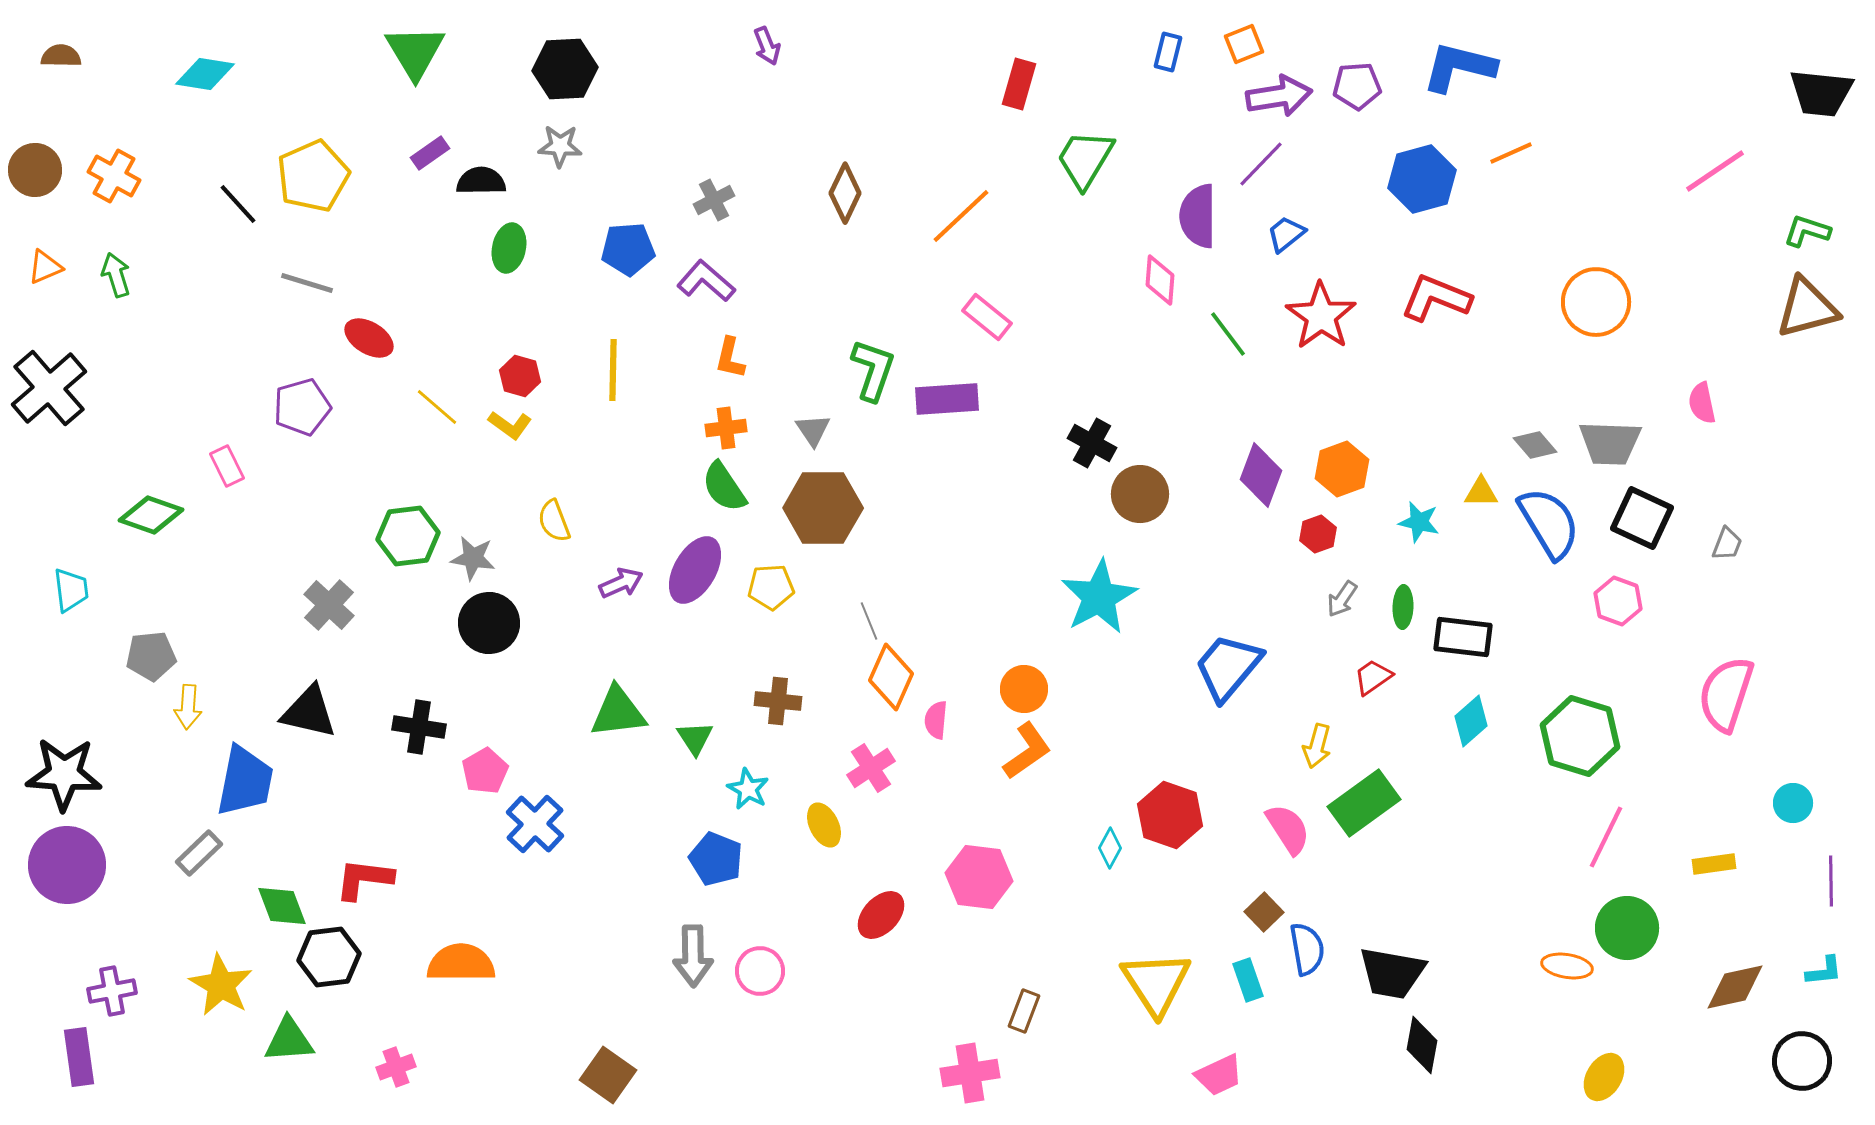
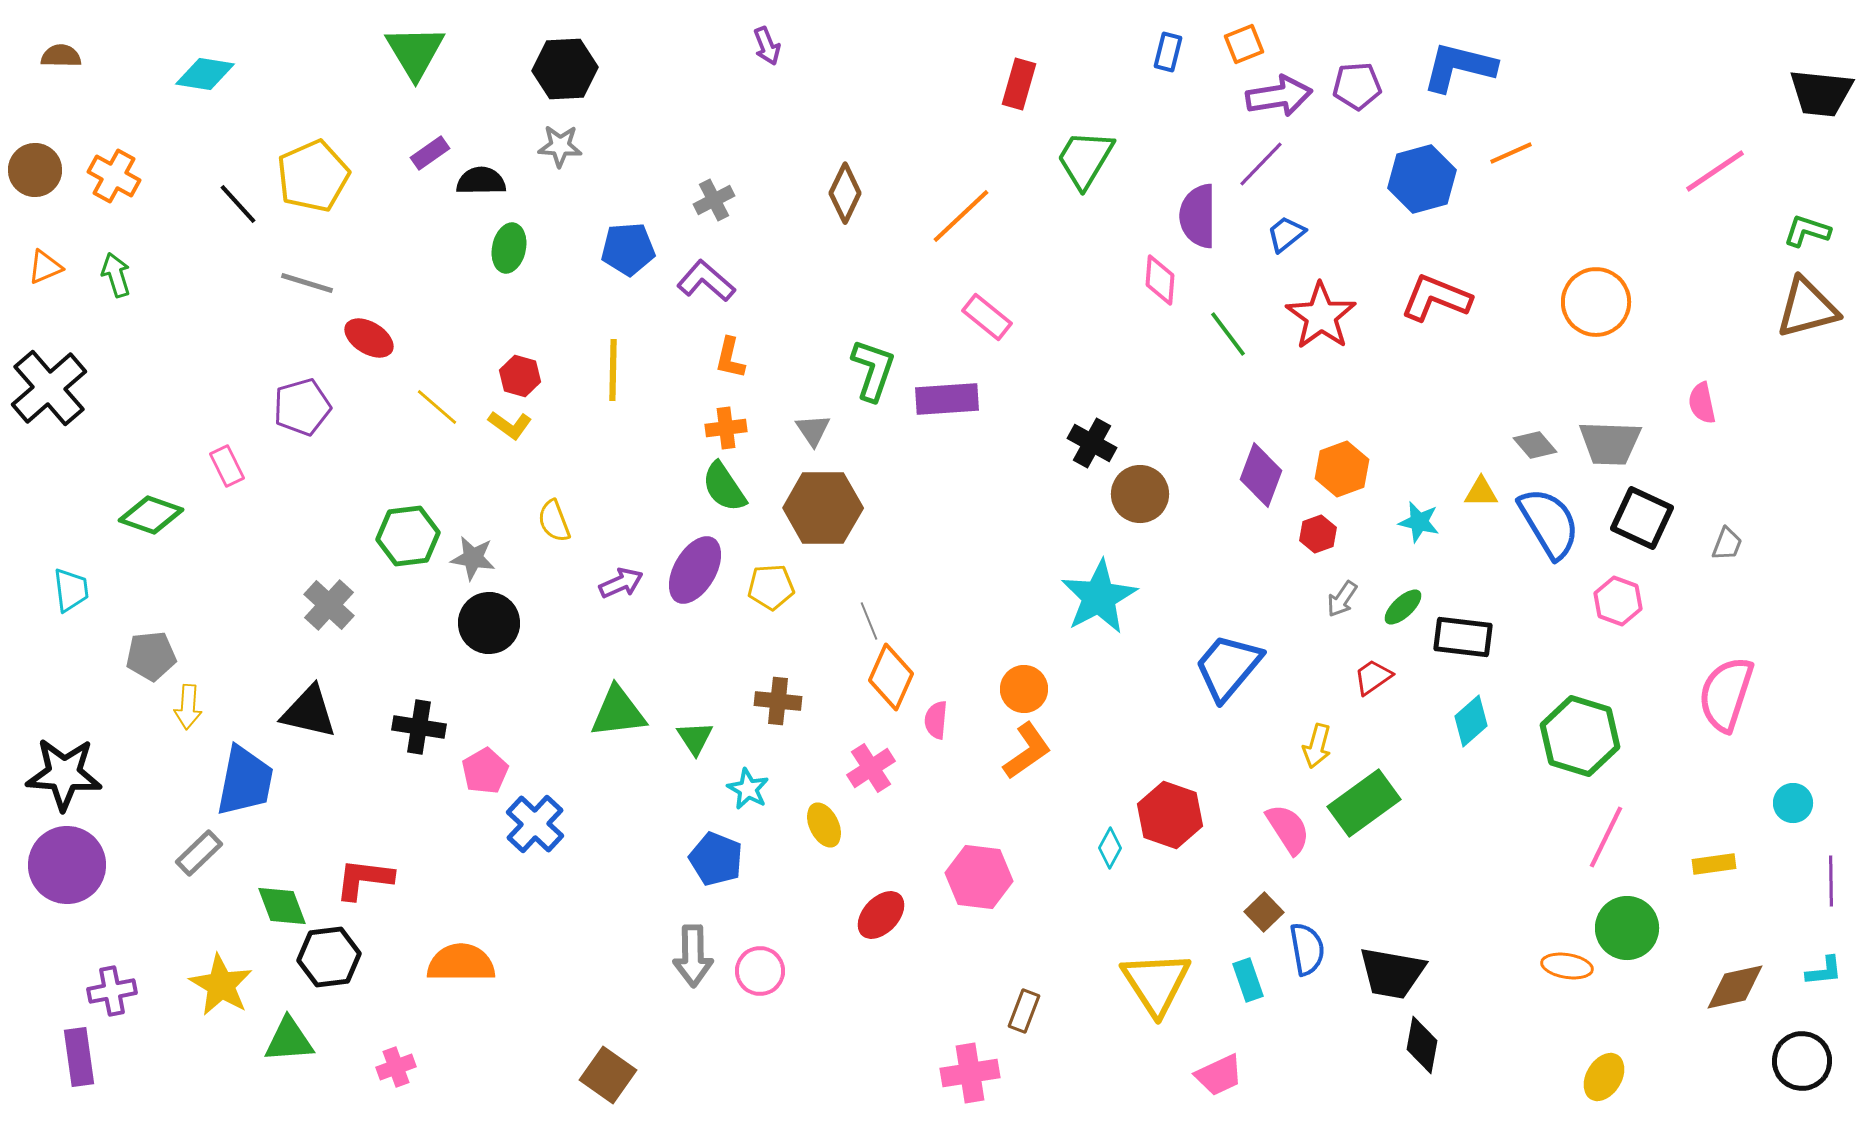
green ellipse at (1403, 607): rotated 45 degrees clockwise
